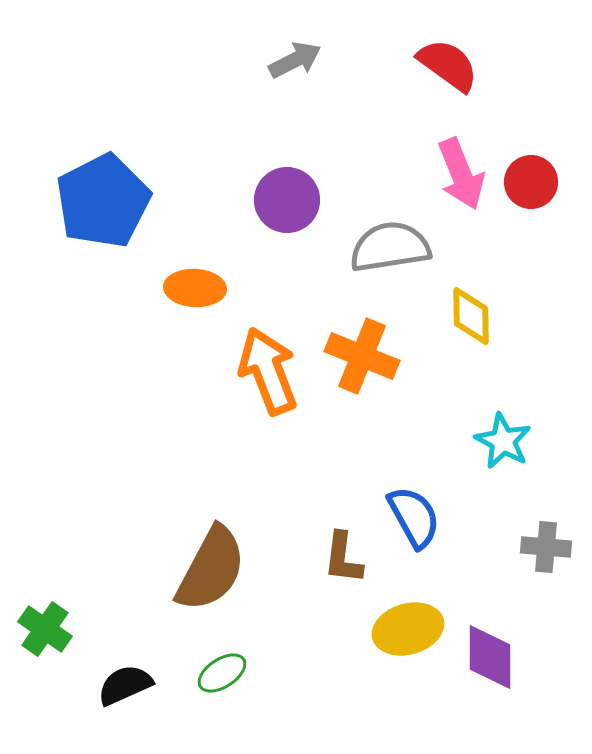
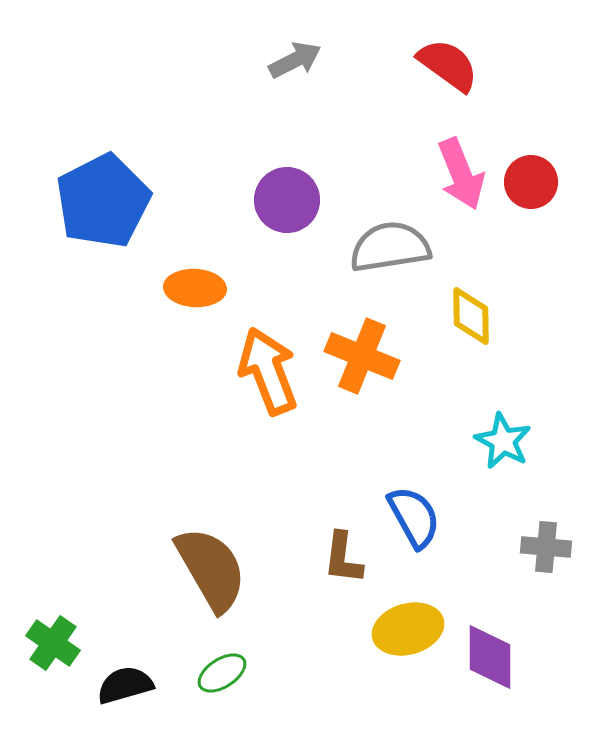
brown semicircle: rotated 58 degrees counterclockwise
green cross: moved 8 px right, 14 px down
black semicircle: rotated 8 degrees clockwise
